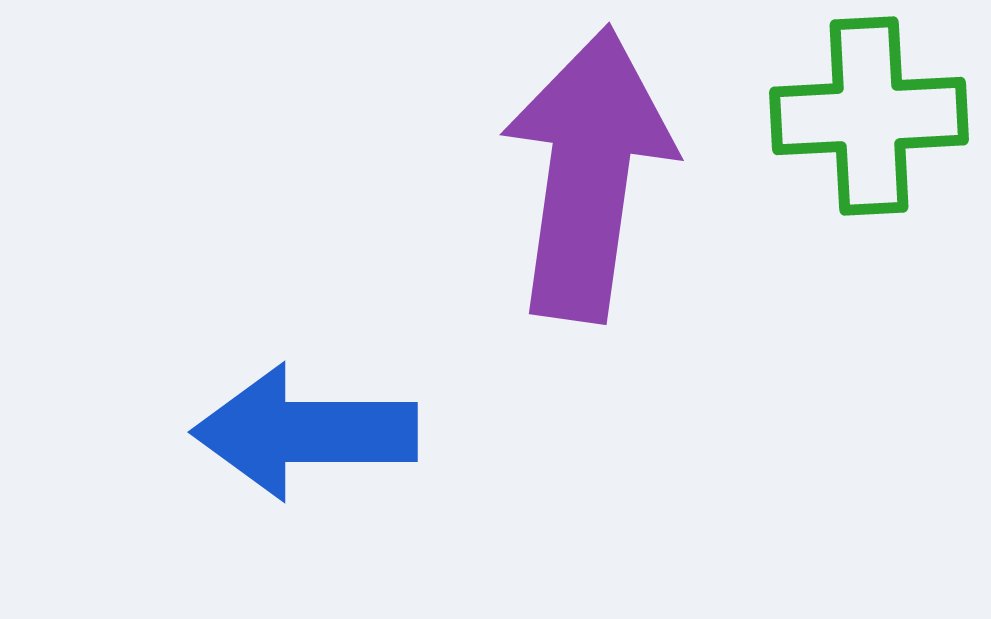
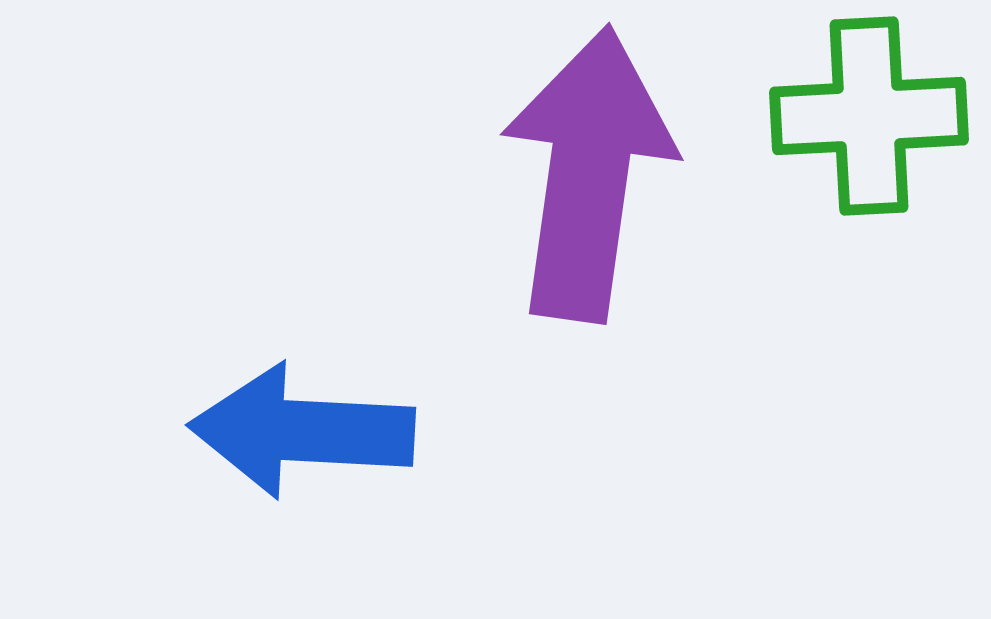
blue arrow: moved 3 px left, 1 px up; rotated 3 degrees clockwise
